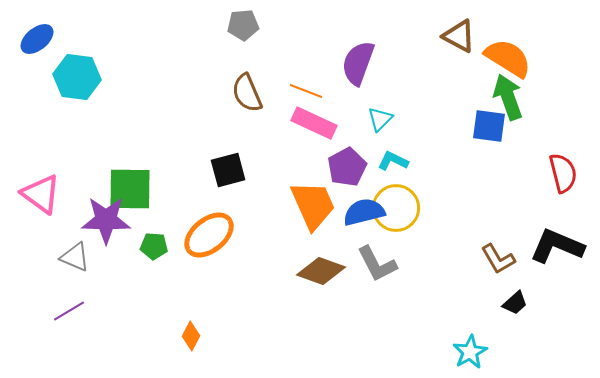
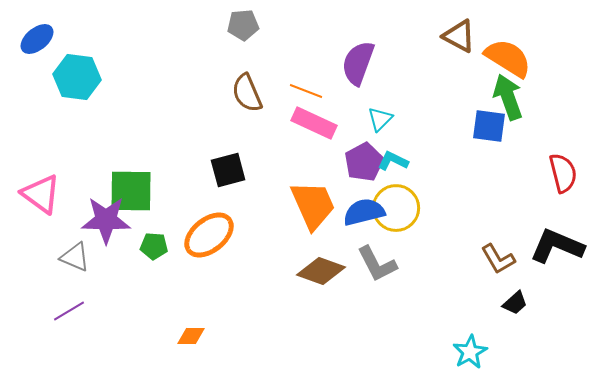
purple pentagon: moved 17 px right, 5 px up
green square: moved 1 px right, 2 px down
orange diamond: rotated 64 degrees clockwise
